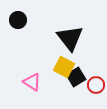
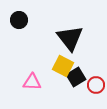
black circle: moved 1 px right
yellow square: moved 1 px left, 1 px up
pink triangle: rotated 30 degrees counterclockwise
